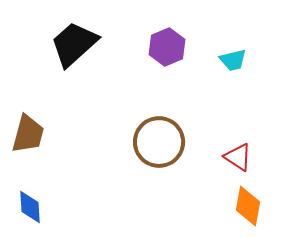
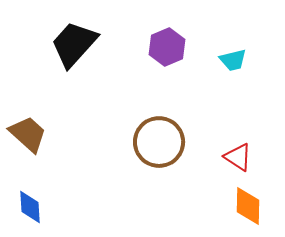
black trapezoid: rotated 6 degrees counterclockwise
brown trapezoid: rotated 63 degrees counterclockwise
orange diamond: rotated 9 degrees counterclockwise
